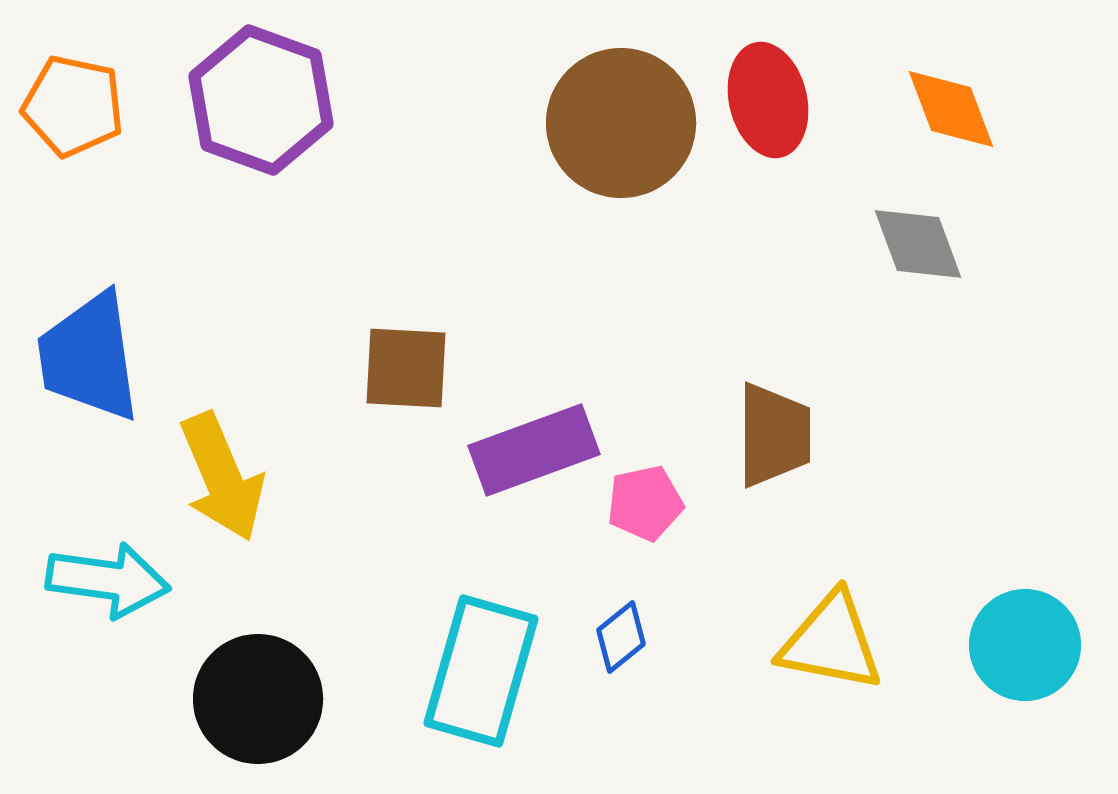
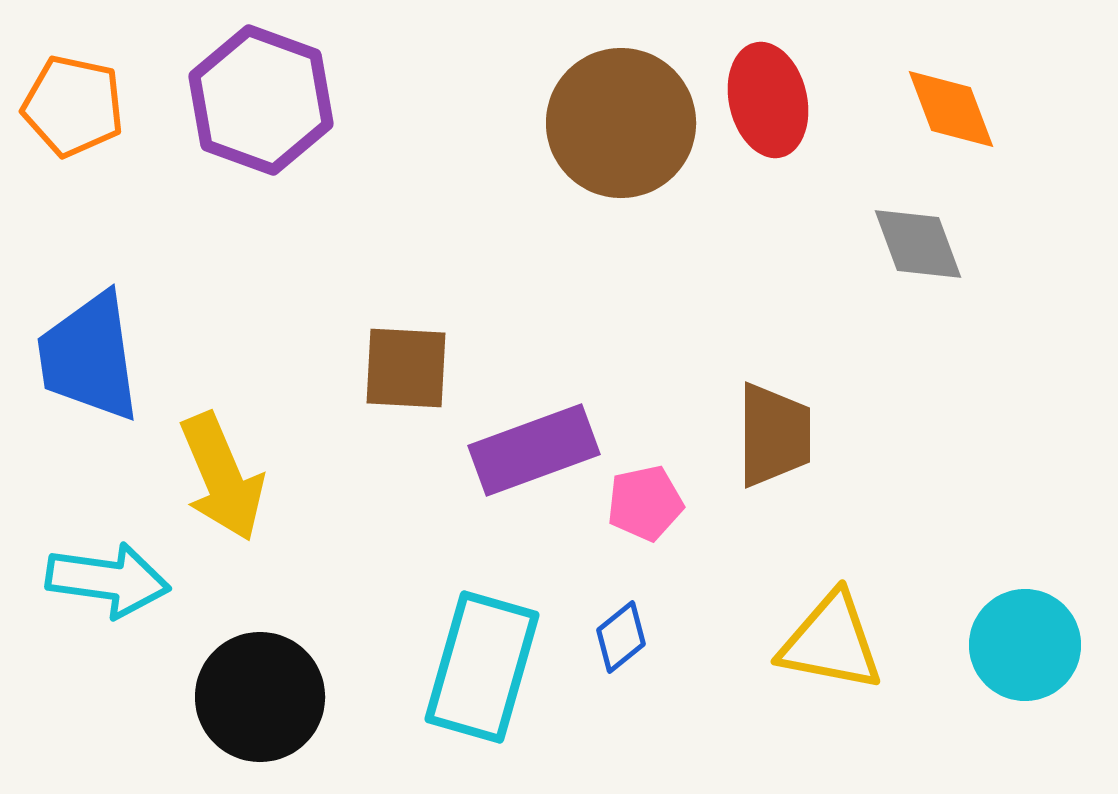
cyan rectangle: moved 1 px right, 4 px up
black circle: moved 2 px right, 2 px up
